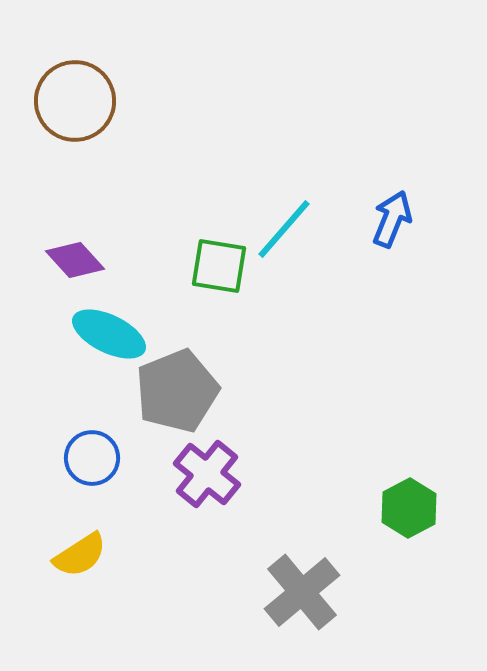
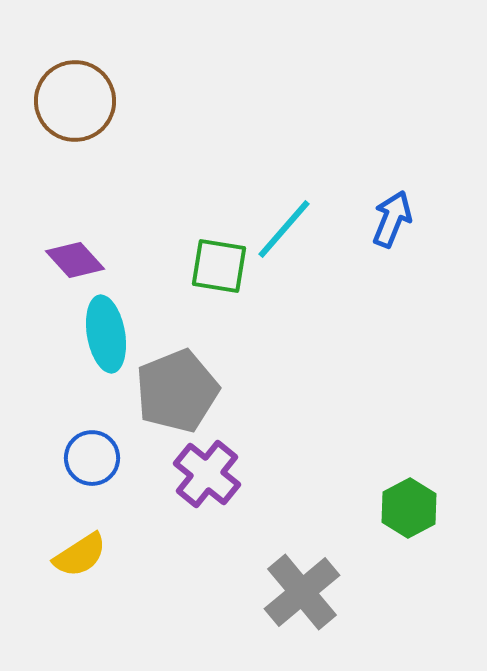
cyan ellipse: moved 3 px left; rotated 54 degrees clockwise
